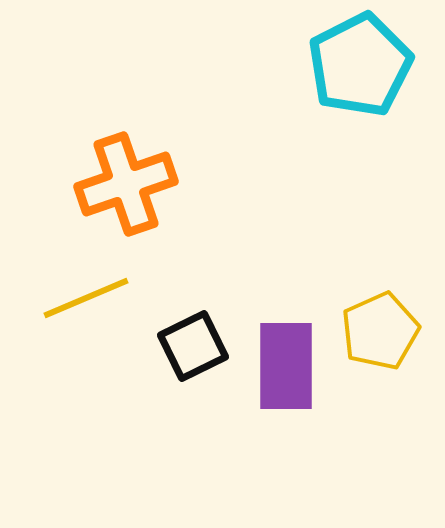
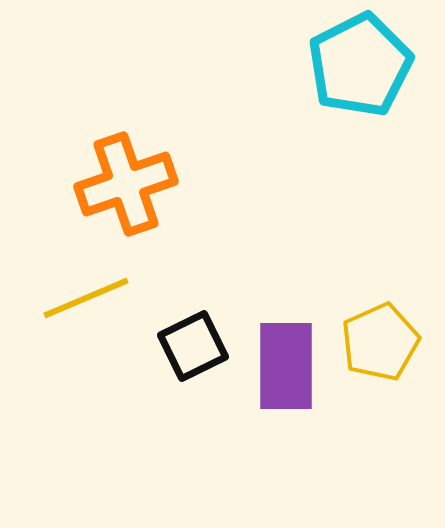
yellow pentagon: moved 11 px down
